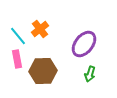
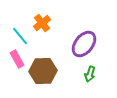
orange cross: moved 2 px right, 6 px up
cyan line: moved 2 px right
pink rectangle: rotated 18 degrees counterclockwise
